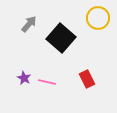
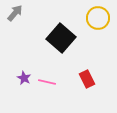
gray arrow: moved 14 px left, 11 px up
